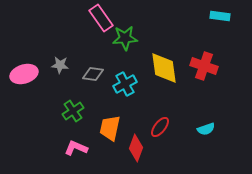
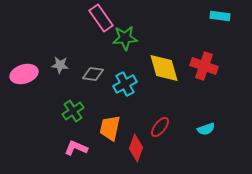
yellow diamond: rotated 8 degrees counterclockwise
